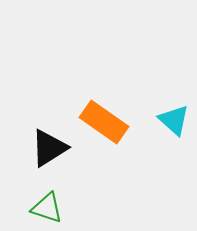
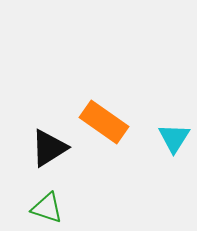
cyan triangle: moved 18 px down; rotated 20 degrees clockwise
